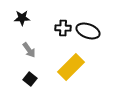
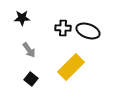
black square: moved 1 px right
